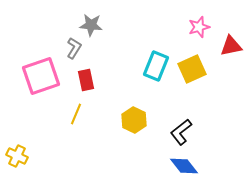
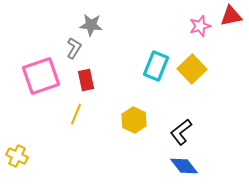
pink star: moved 1 px right, 1 px up
red triangle: moved 30 px up
yellow square: rotated 20 degrees counterclockwise
